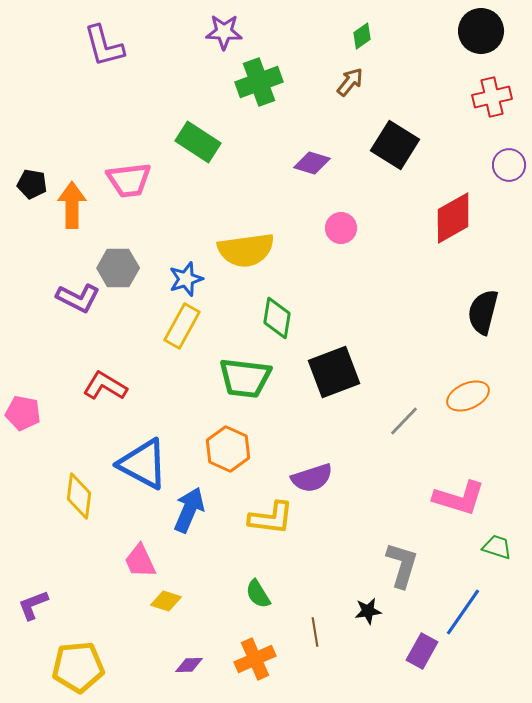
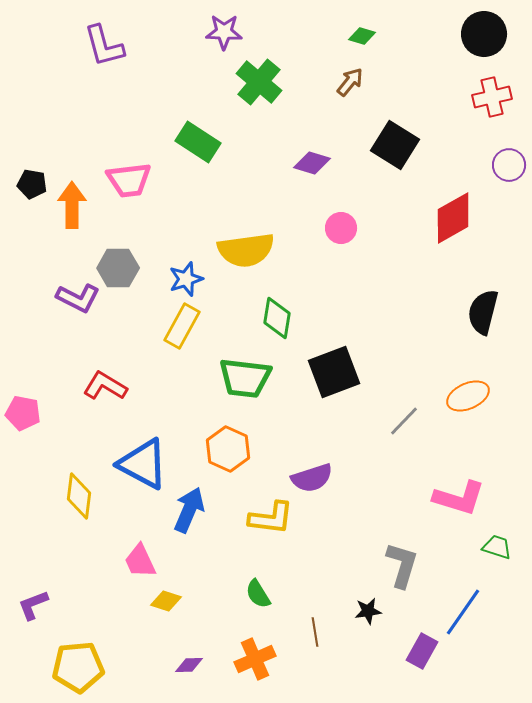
black circle at (481, 31): moved 3 px right, 3 px down
green diamond at (362, 36): rotated 52 degrees clockwise
green cross at (259, 82): rotated 30 degrees counterclockwise
